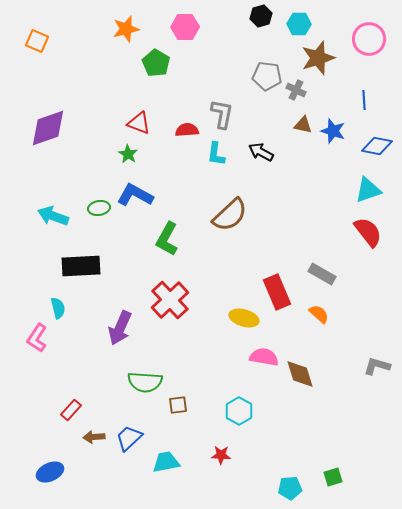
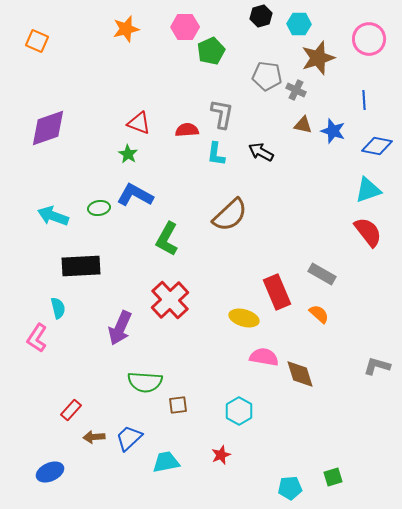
green pentagon at (156, 63): moved 55 px right, 12 px up; rotated 16 degrees clockwise
red star at (221, 455): rotated 24 degrees counterclockwise
